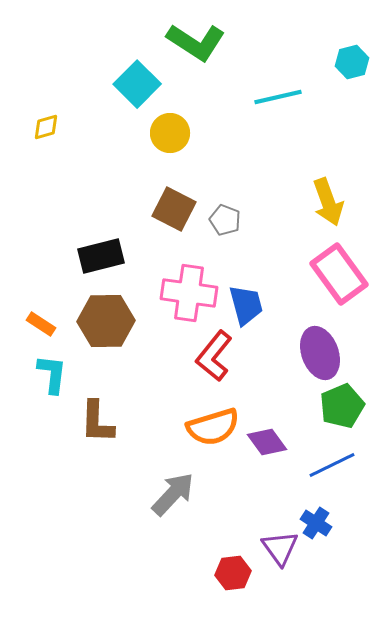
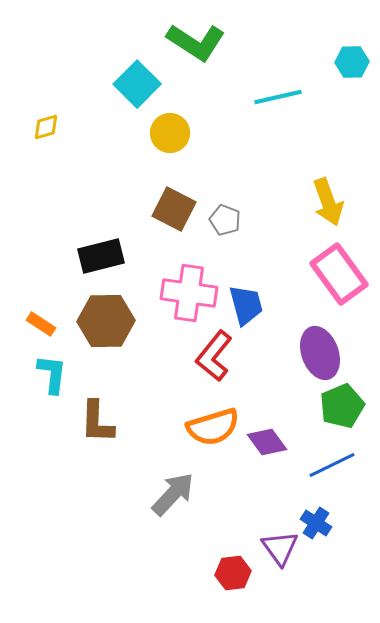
cyan hexagon: rotated 12 degrees clockwise
